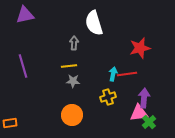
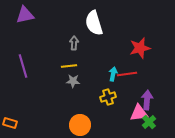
purple arrow: moved 3 px right, 2 px down
orange circle: moved 8 px right, 10 px down
orange rectangle: rotated 24 degrees clockwise
